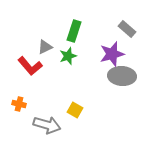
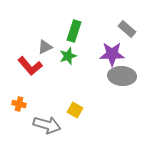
purple star: rotated 15 degrees clockwise
